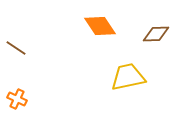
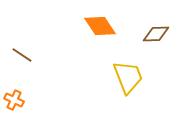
brown line: moved 6 px right, 7 px down
yellow trapezoid: rotated 81 degrees clockwise
orange cross: moved 3 px left, 1 px down
